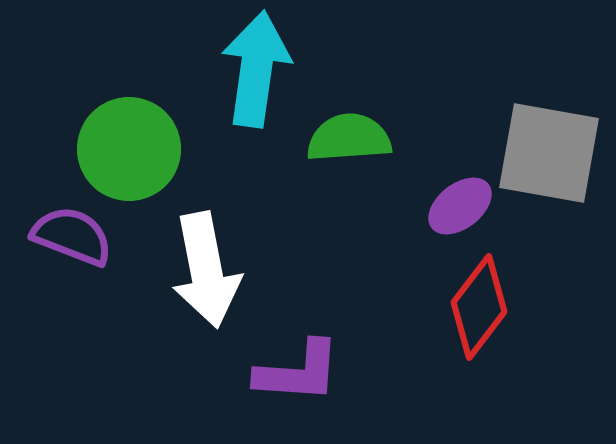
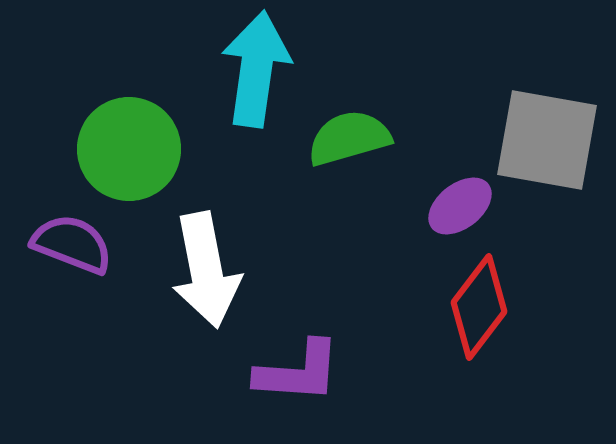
green semicircle: rotated 12 degrees counterclockwise
gray square: moved 2 px left, 13 px up
purple semicircle: moved 8 px down
